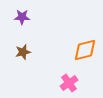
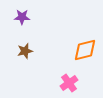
brown star: moved 2 px right, 1 px up
